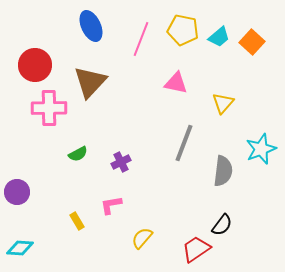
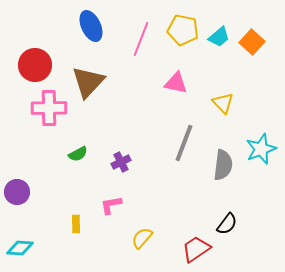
brown triangle: moved 2 px left
yellow triangle: rotated 25 degrees counterclockwise
gray semicircle: moved 6 px up
yellow rectangle: moved 1 px left, 3 px down; rotated 30 degrees clockwise
black semicircle: moved 5 px right, 1 px up
